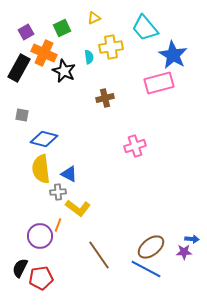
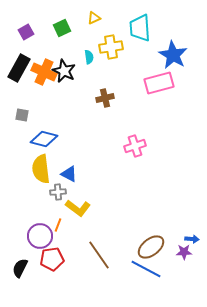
cyan trapezoid: moved 5 px left; rotated 36 degrees clockwise
orange cross: moved 19 px down
red pentagon: moved 11 px right, 19 px up
